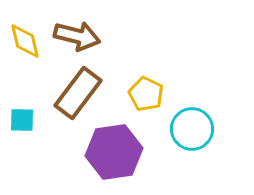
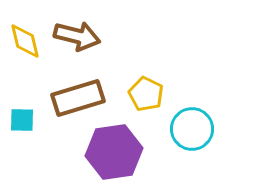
brown rectangle: moved 5 px down; rotated 36 degrees clockwise
